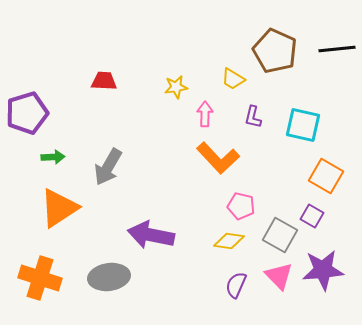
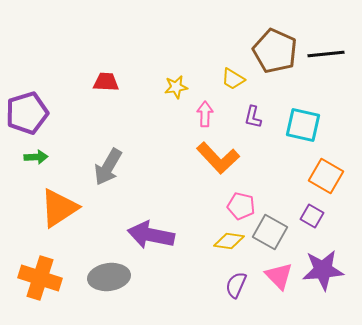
black line: moved 11 px left, 5 px down
red trapezoid: moved 2 px right, 1 px down
green arrow: moved 17 px left
gray square: moved 10 px left, 3 px up
